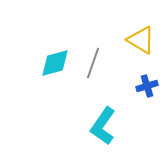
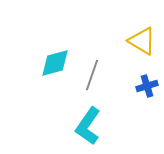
yellow triangle: moved 1 px right, 1 px down
gray line: moved 1 px left, 12 px down
cyan L-shape: moved 15 px left
